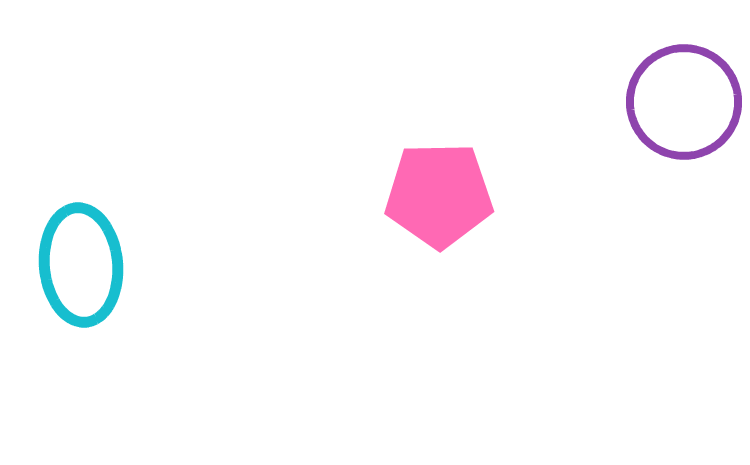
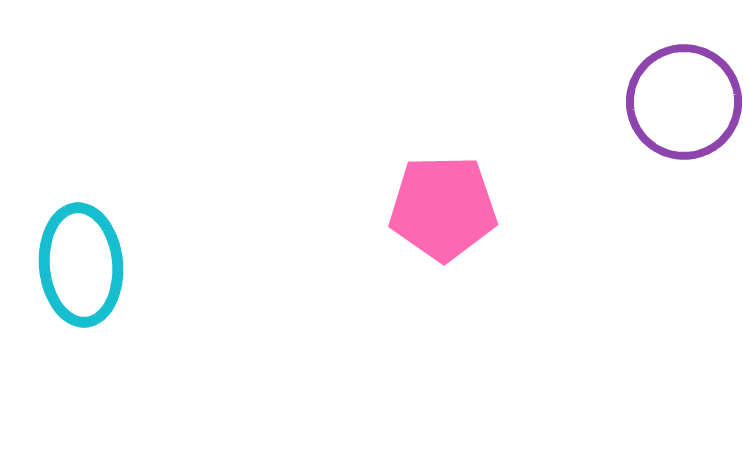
pink pentagon: moved 4 px right, 13 px down
